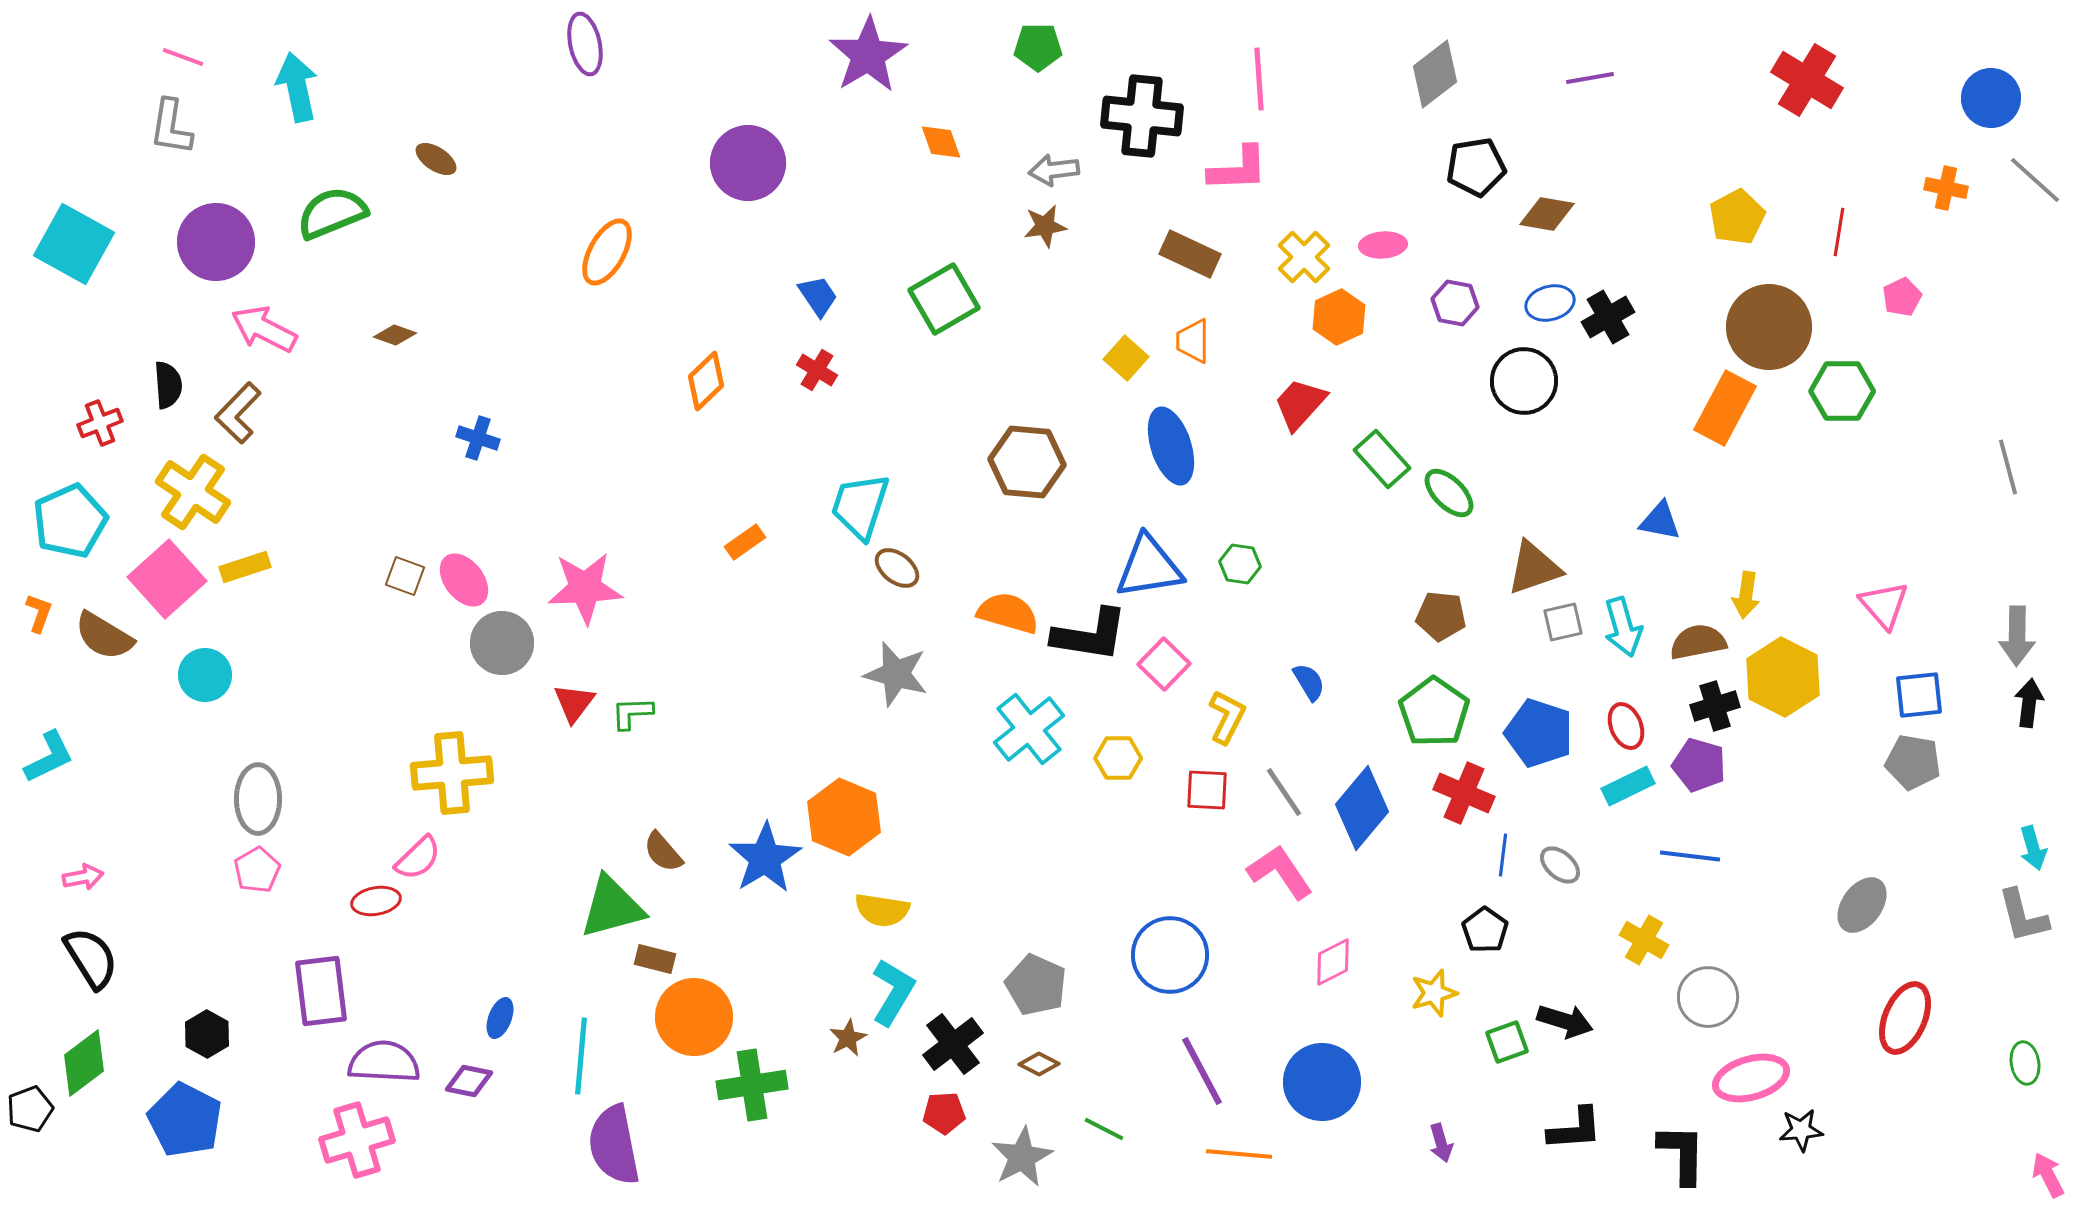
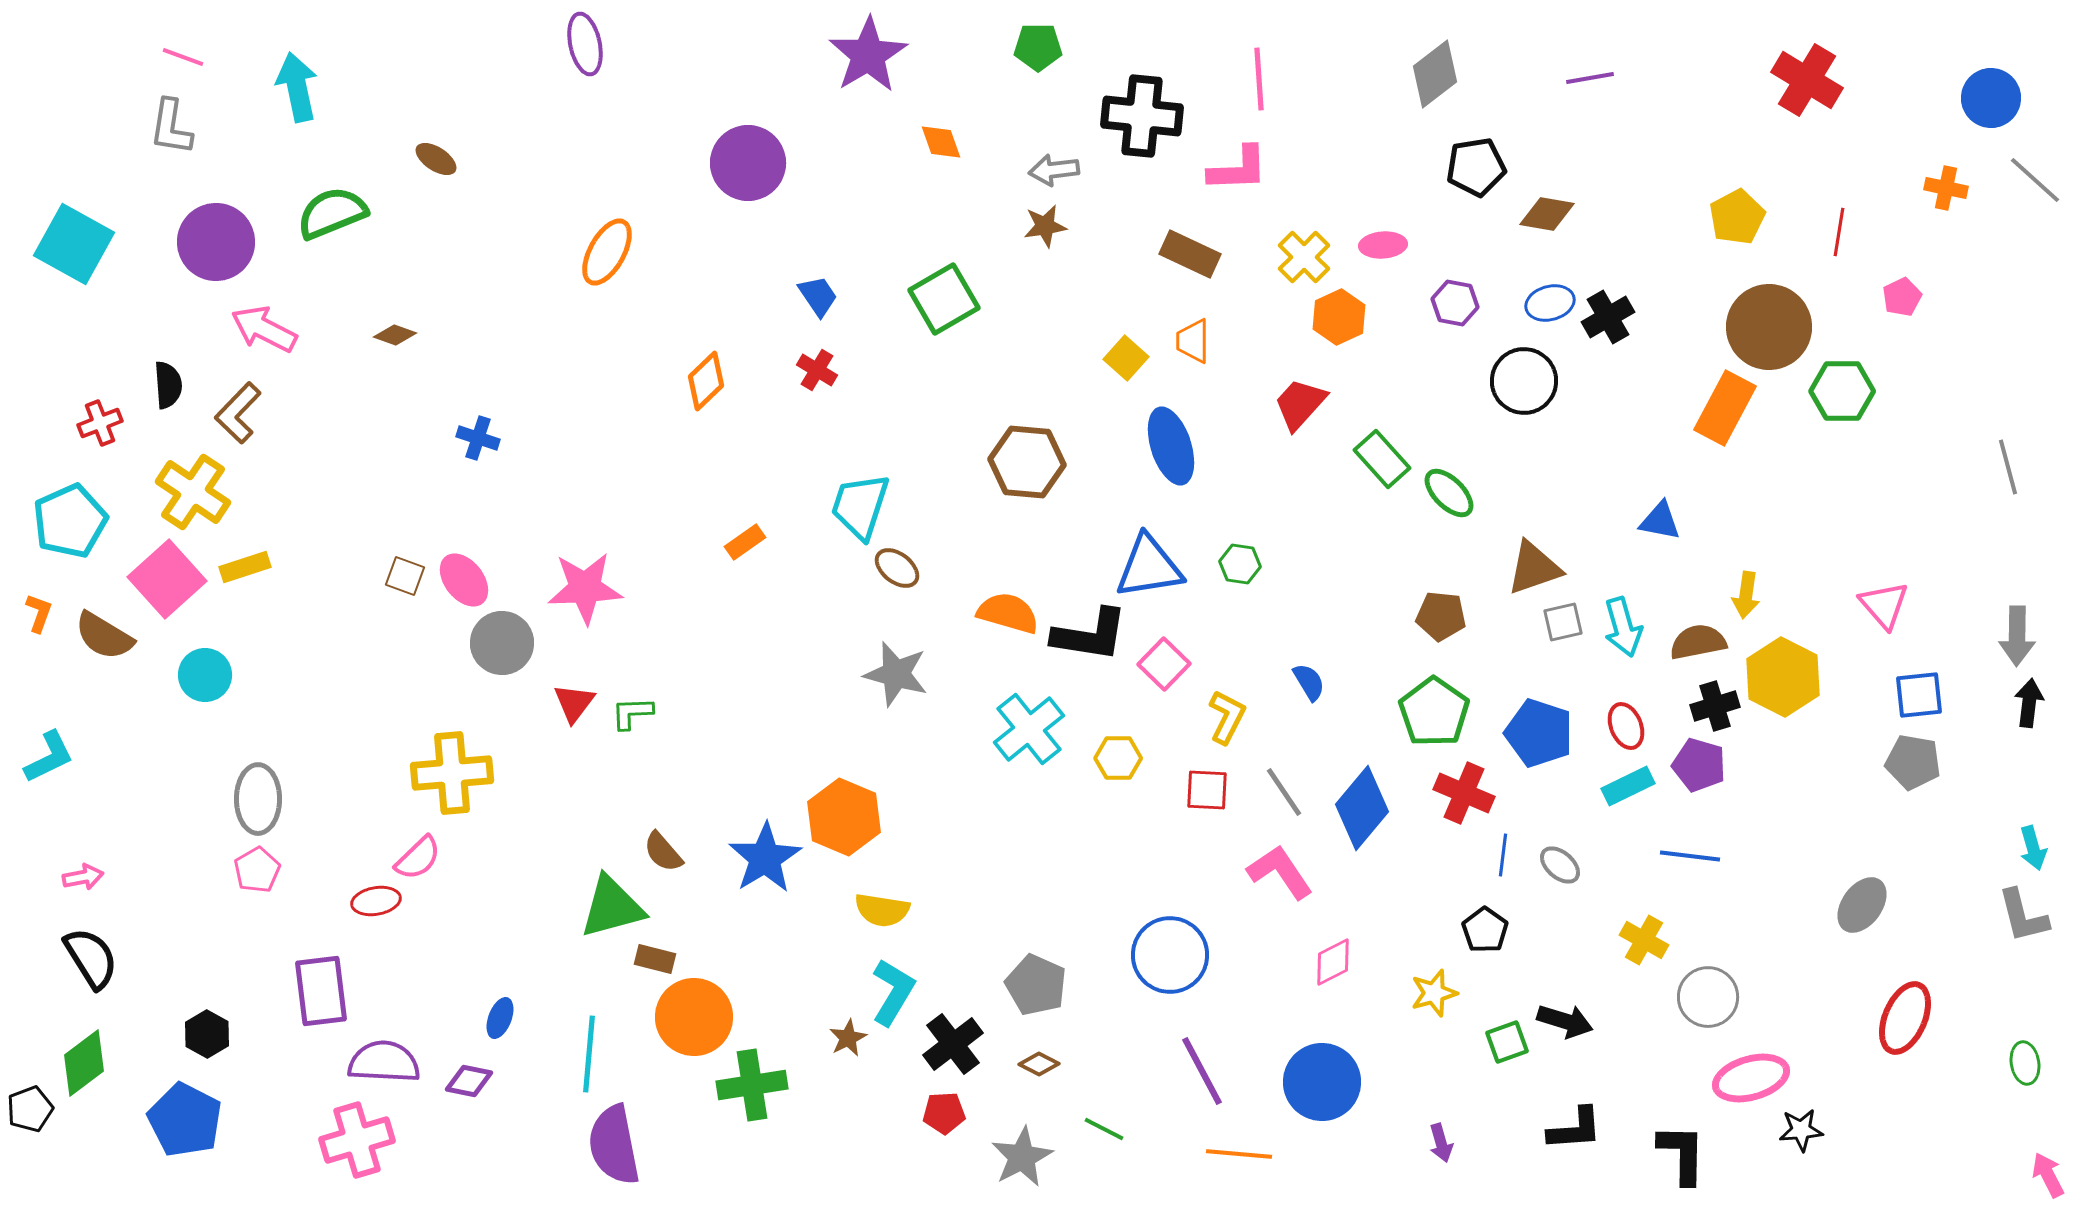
cyan line at (581, 1056): moved 8 px right, 2 px up
